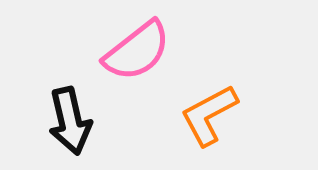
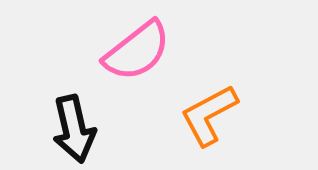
black arrow: moved 4 px right, 8 px down
